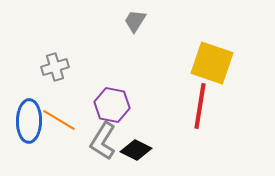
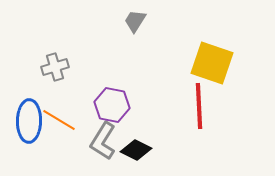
red line: moved 1 px left; rotated 12 degrees counterclockwise
